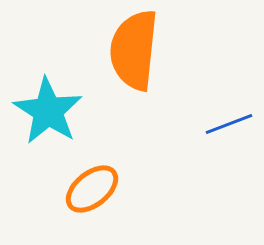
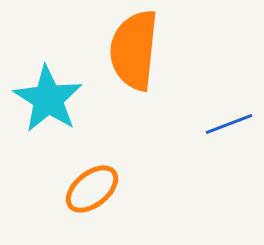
cyan star: moved 12 px up
